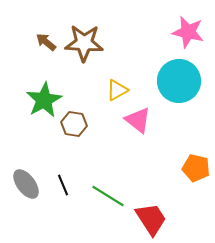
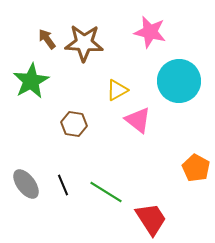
pink star: moved 38 px left
brown arrow: moved 1 px right, 3 px up; rotated 15 degrees clockwise
green star: moved 13 px left, 19 px up
orange pentagon: rotated 16 degrees clockwise
green line: moved 2 px left, 4 px up
